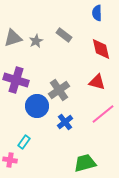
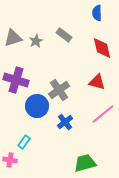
red diamond: moved 1 px right, 1 px up
